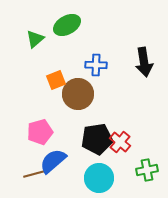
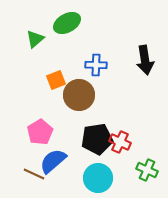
green ellipse: moved 2 px up
black arrow: moved 1 px right, 2 px up
brown circle: moved 1 px right, 1 px down
pink pentagon: rotated 15 degrees counterclockwise
red cross: rotated 15 degrees counterclockwise
green cross: rotated 35 degrees clockwise
brown line: rotated 40 degrees clockwise
cyan circle: moved 1 px left
